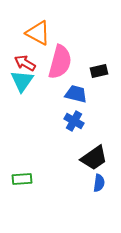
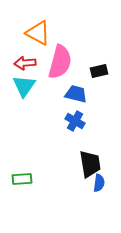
red arrow: rotated 35 degrees counterclockwise
cyan triangle: moved 2 px right, 5 px down
blue cross: moved 1 px right
black trapezoid: moved 4 px left, 6 px down; rotated 64 degrees counterclockwise
